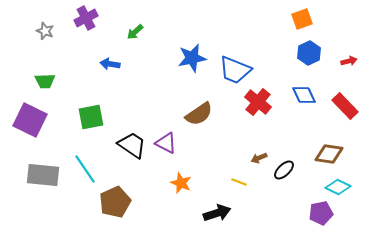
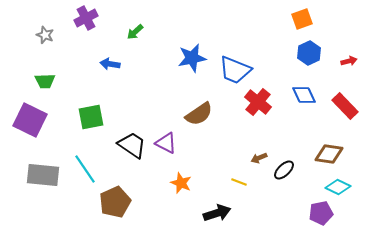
gray star: moved 4 px down
